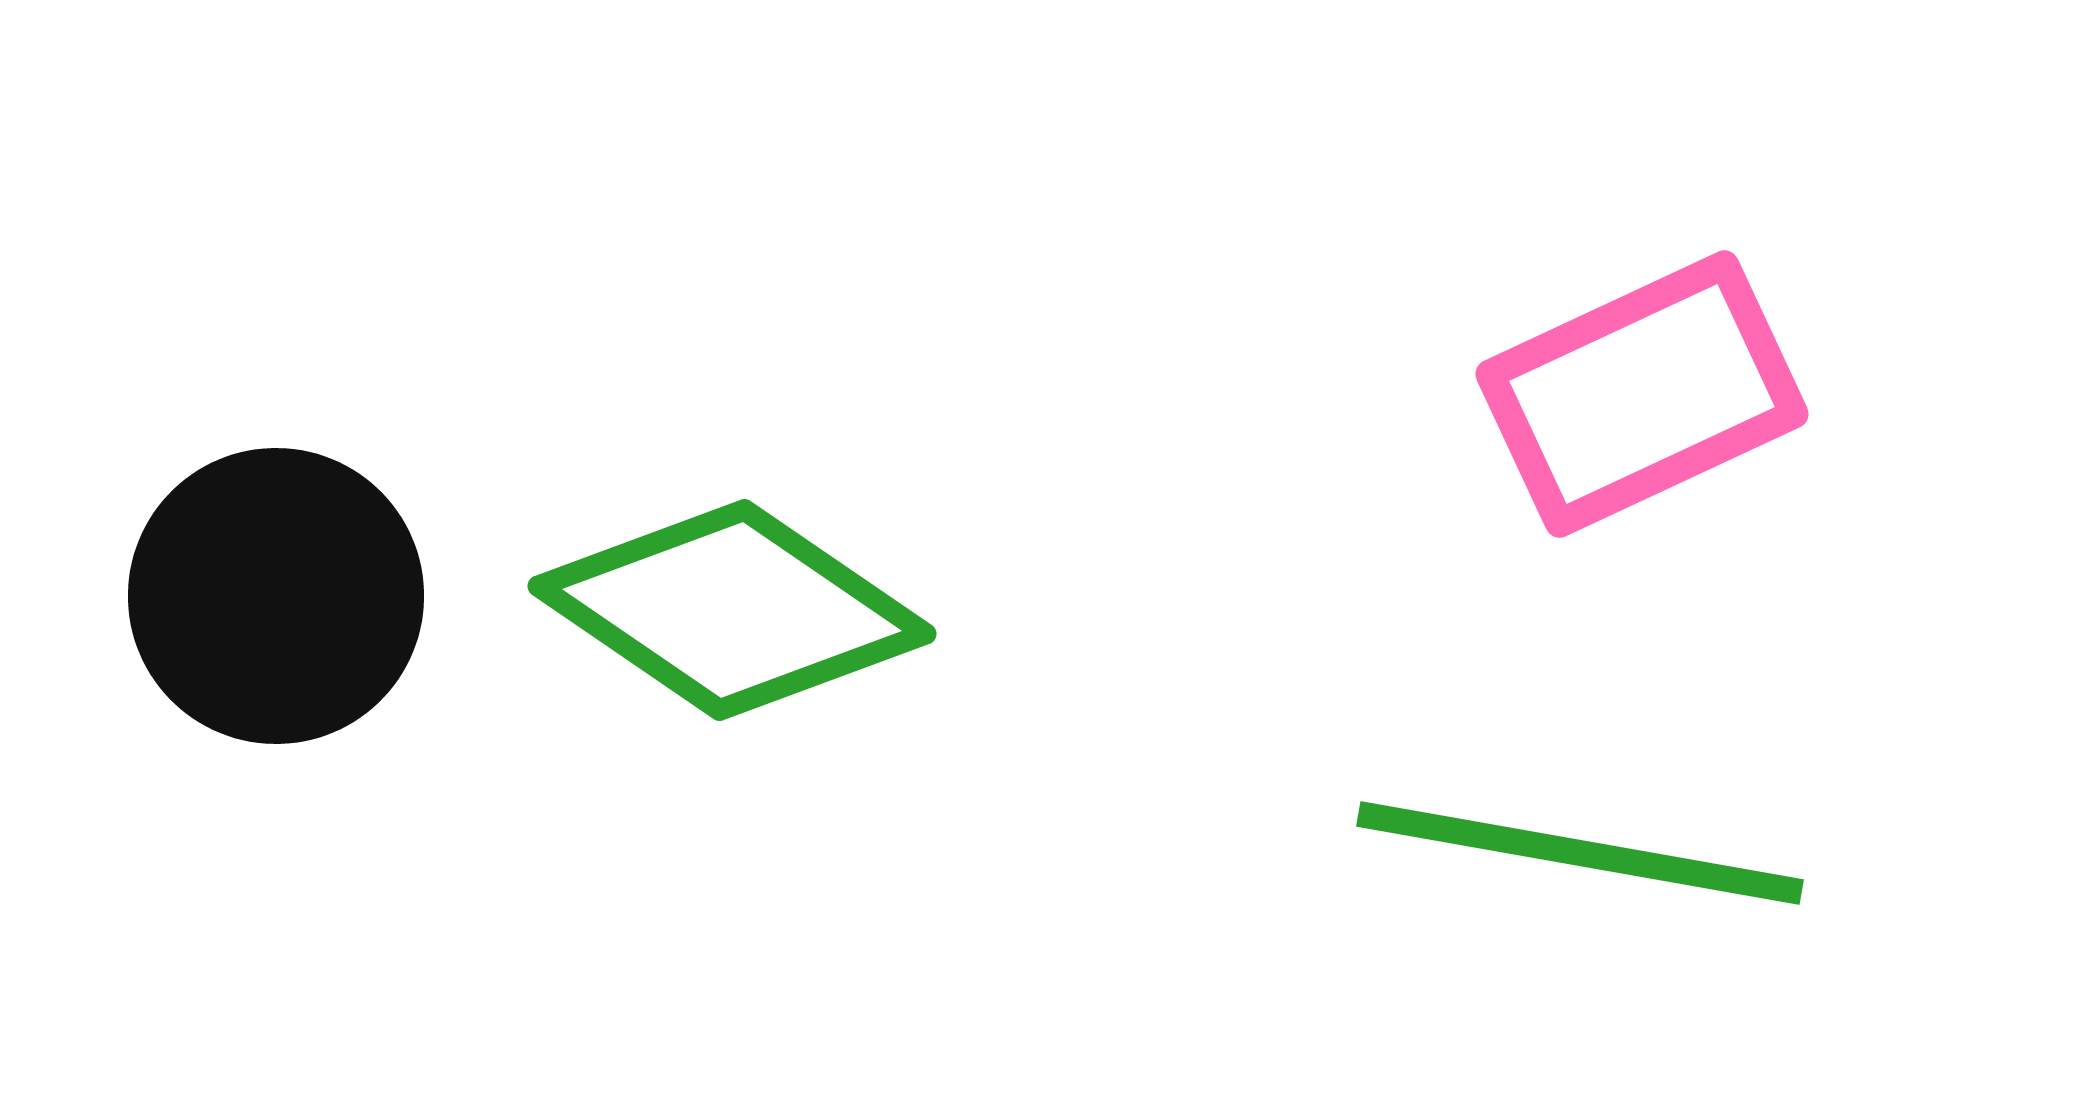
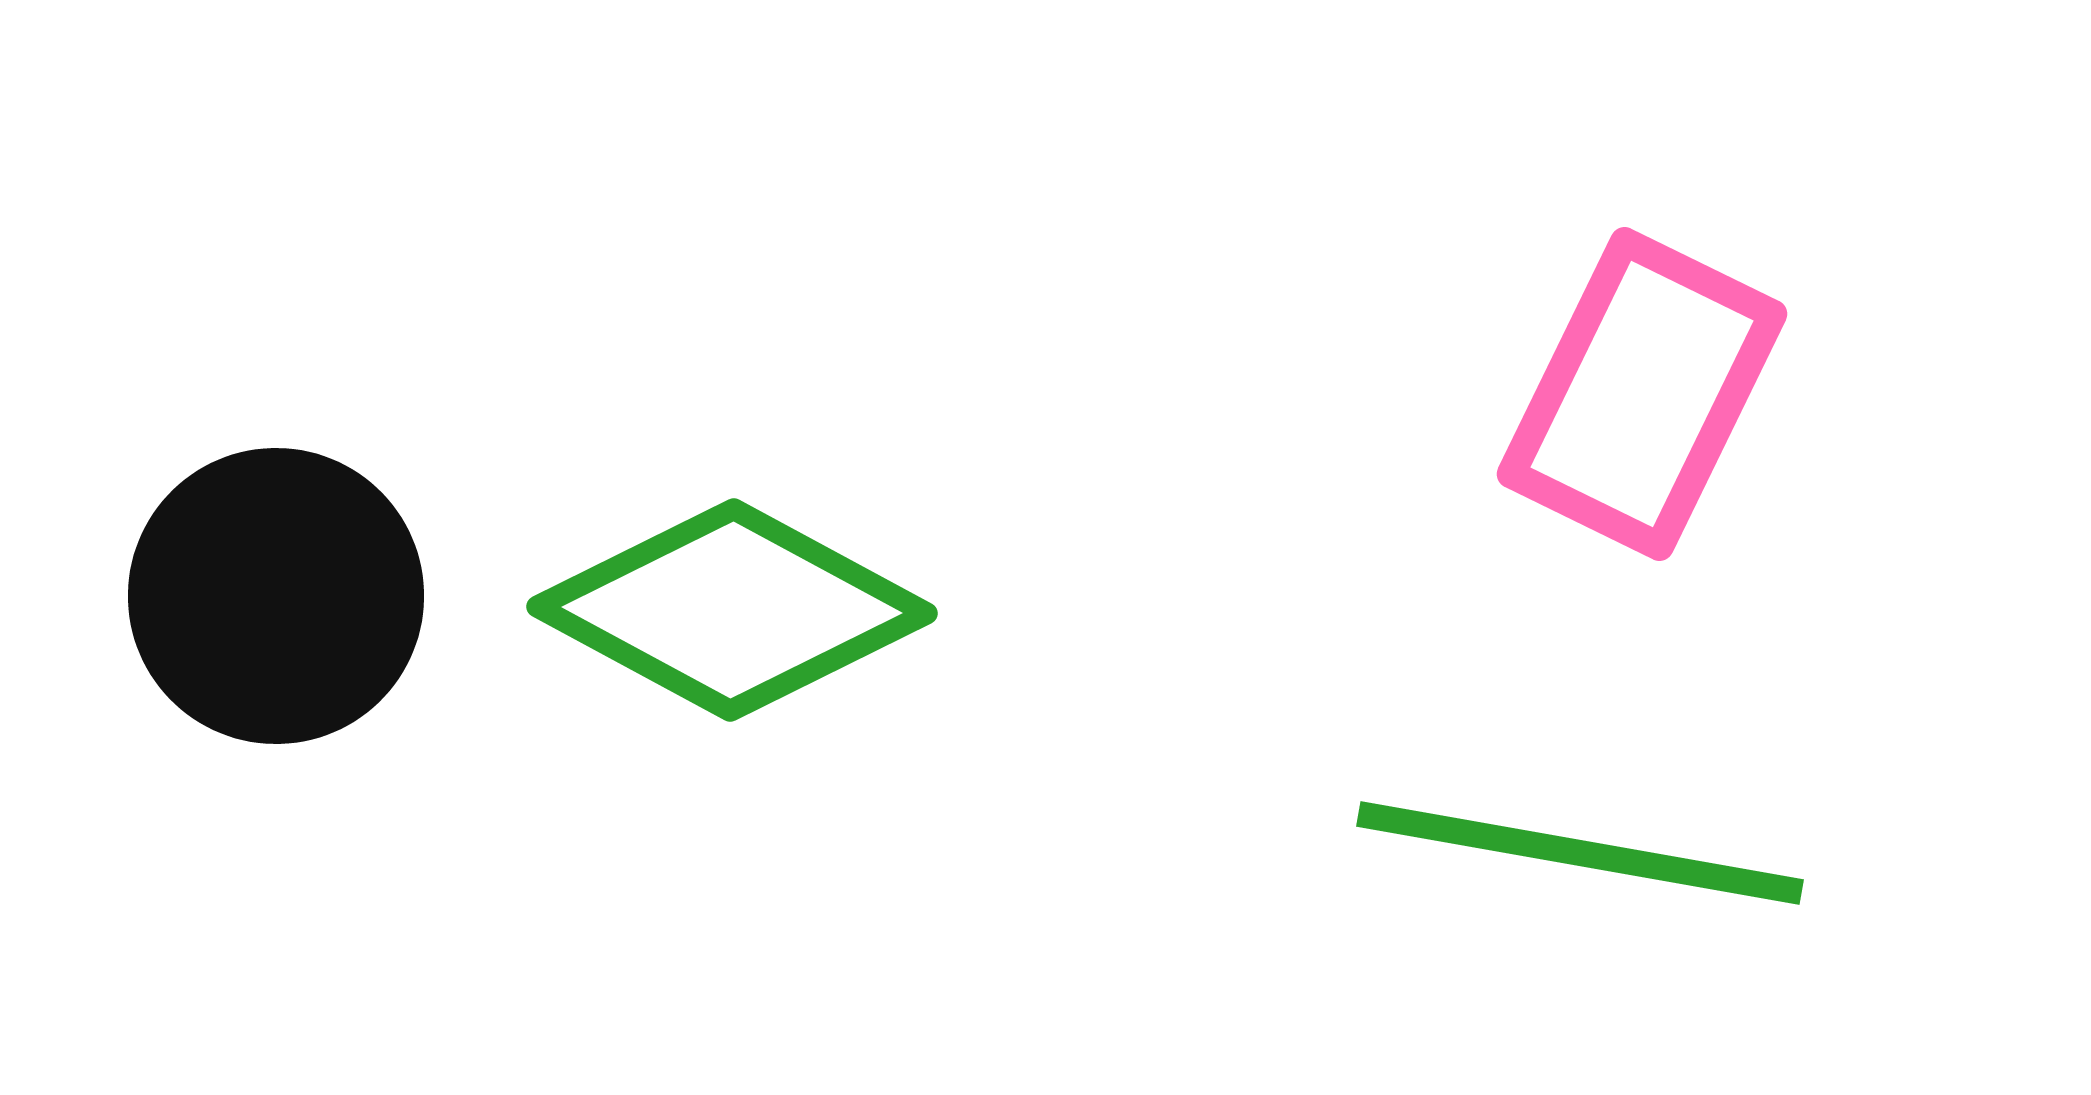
pink rectangle: rotated 39 degrees counterclockwise
green diamond: rotated 6 degrees counterclockwise
